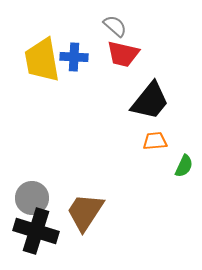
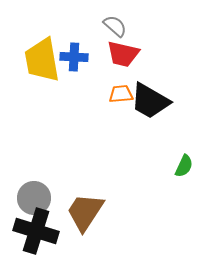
black trapezoid: rotated 81 degrees clockwise
orange trapezoid: moved 34 px left, 47 px up
gray circle: moved 2 px right
